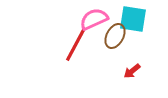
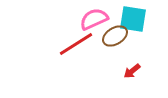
brown ellipse: rotated 30 degrees clockwise
red line: rotated 30 degrees clockwise
